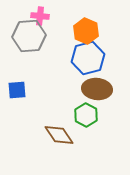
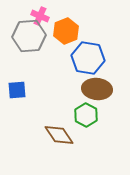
pink cross: rotated 18 degrees clockwise
orange hexagon: moved 20 px left; rotated 15 degrees clockwise
blue hexagon: rotated 24 degrees clockwise
